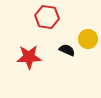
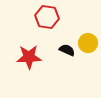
yellow circle: moved 4 px down
